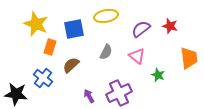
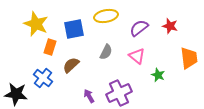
purple semicircle: moved 2 px left, 1 px up
